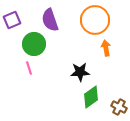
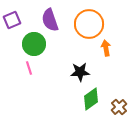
orange circle: moved 6 px left, 4 px down
green diamond: moved 2 px down
brown cross: rotated 21 degrees clockwise
